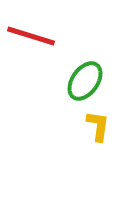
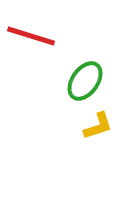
yellow L-shape: rotated 64 degrees clockwise
